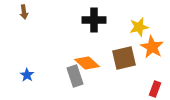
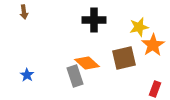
orange star: moved 1 px right, 2 px up; rotated 10 degrees clockwise
